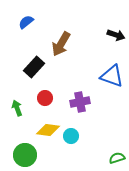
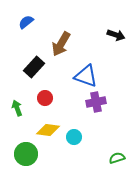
blue triangle: moved 26 px left
purple cross: moved 16 px right
cyan circle: moved 3 px right, 1 px down
green circle: moved 1 px right, 1 px up
